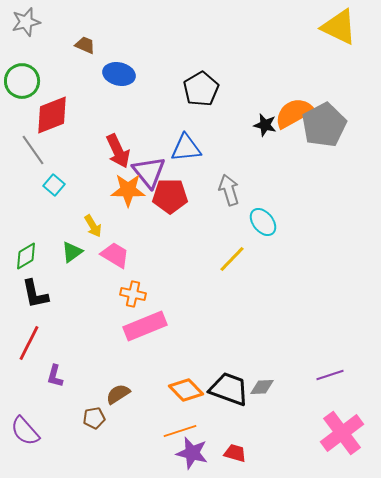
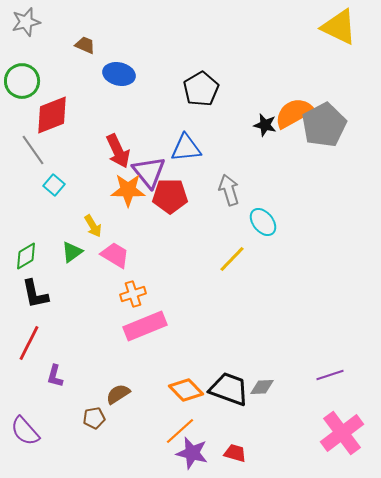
orange cross: rotated 30 degrees counterclockwise
orange line: rotated 24 degrees counterclockwise
